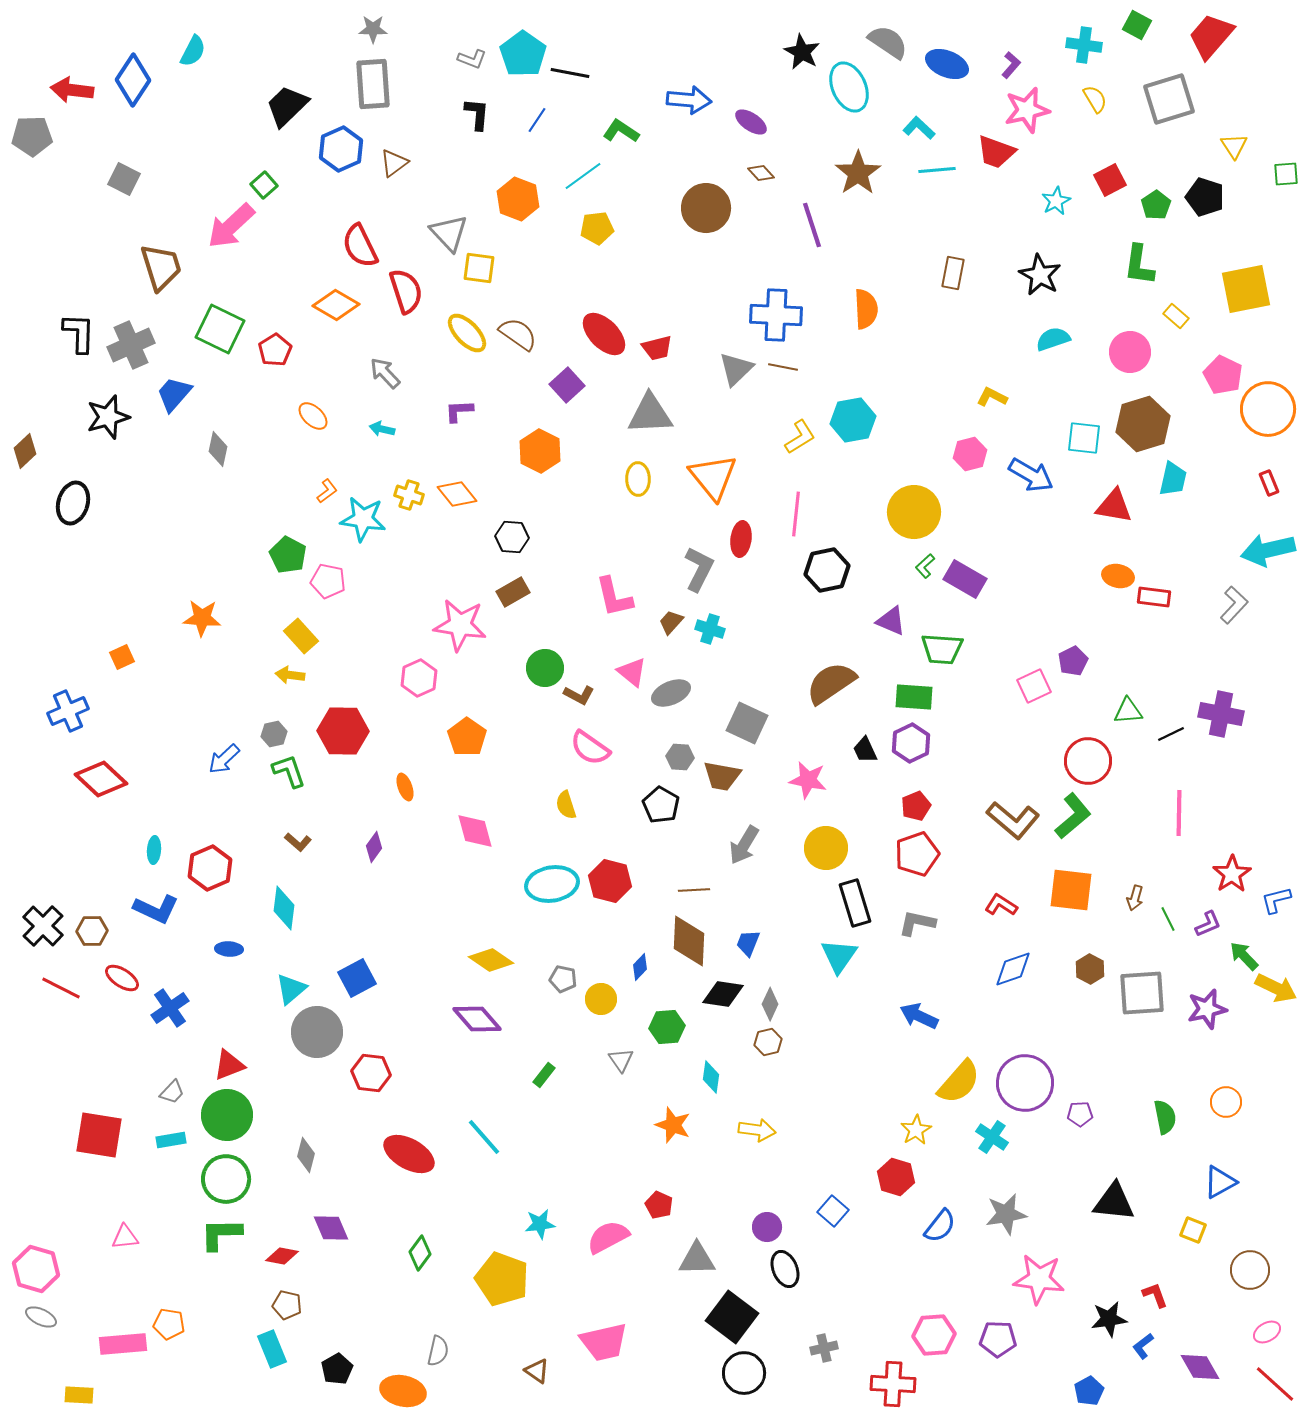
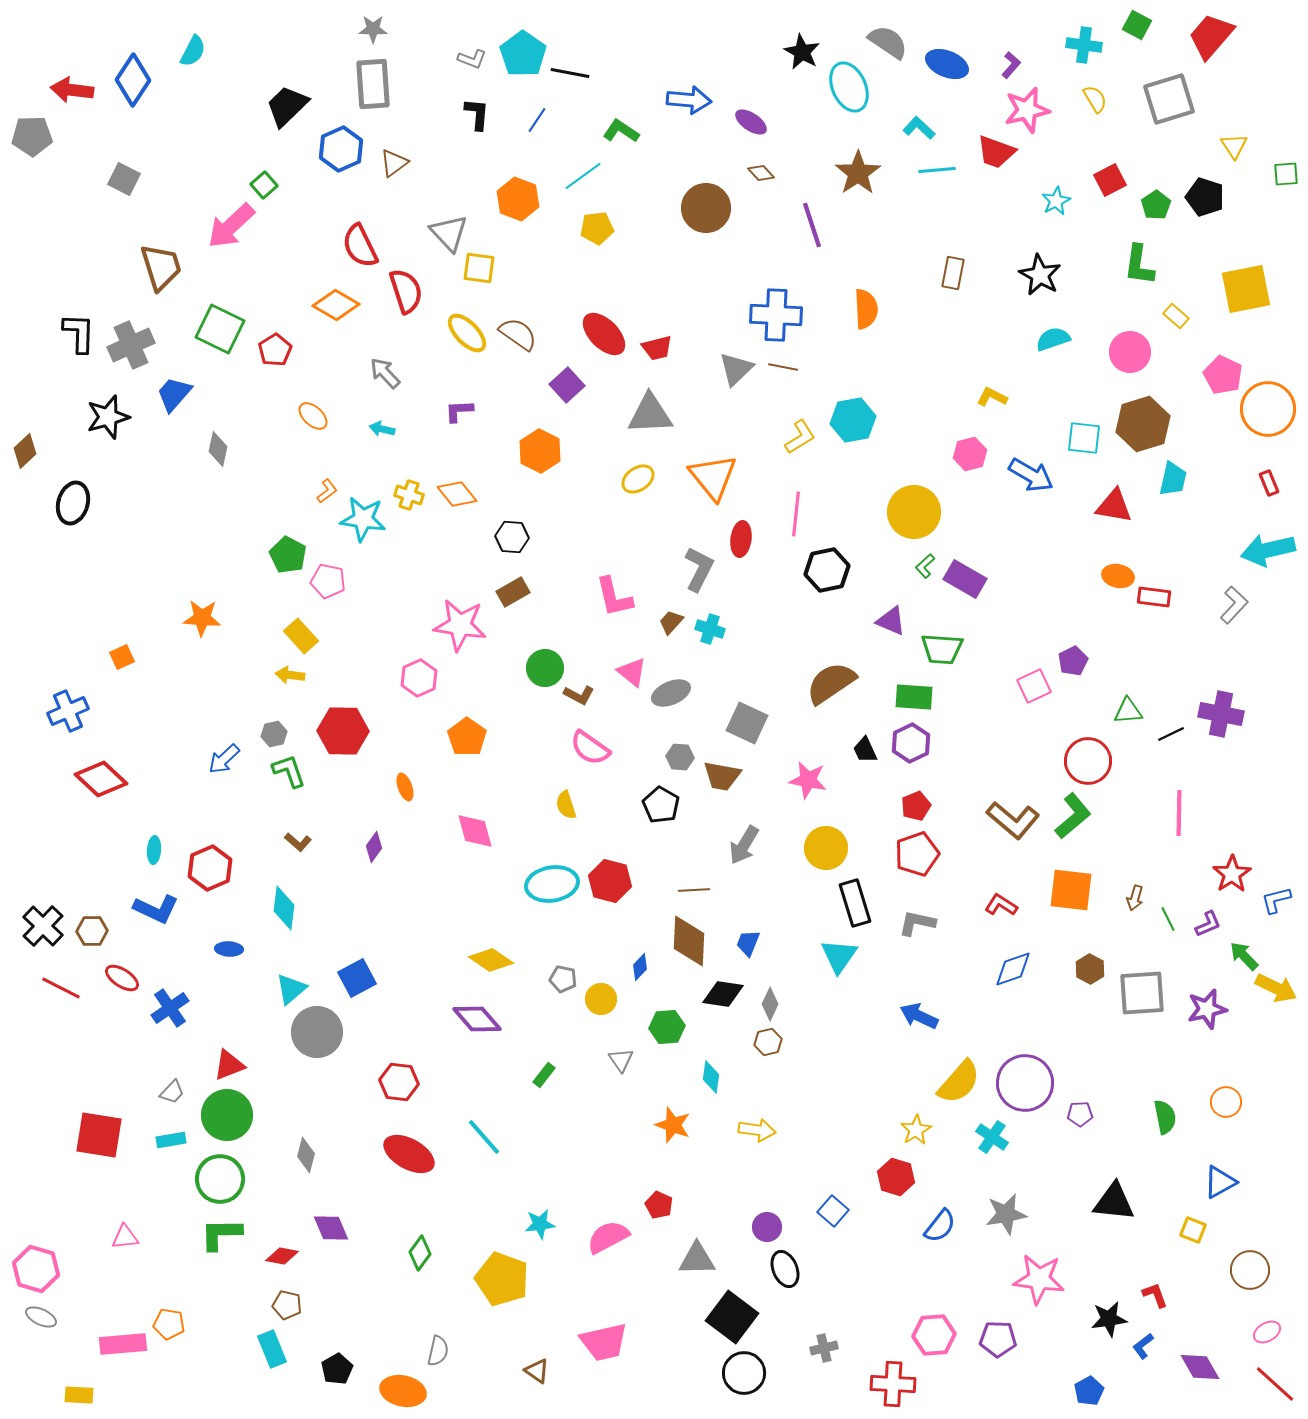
yellow ellipse at (638, 479): rotated 56 degrees clockwise
red hexagon at (371, 1073): moved 28 px right, 9 px down
green circle at (226, 1179): moved 6 px left
